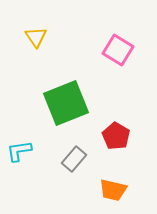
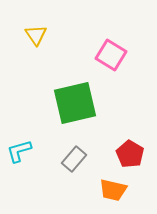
yellow triangle: moved 2 px up
pink square: moved 7 px left, 5 px down
green square: moved 9 px right; rotated 9 degrees clockwise
red pentagon: moved 14 px right, 18 px down
cyan L-shape: rotated 8 degrees counterclockwise
